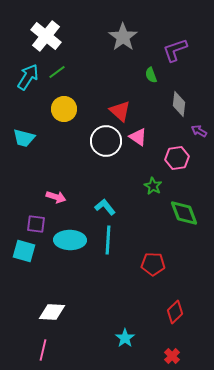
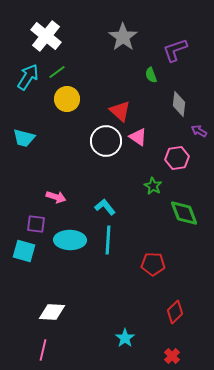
yellow circle: moved 3 px right, 10 px up
